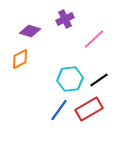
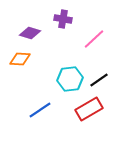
purple cross: moved 2 px left; rotated 36 degrees clockwise
purple diamond: moved 2 px down
orange diamond: rotated 30 degrees clockwise
blue line: moved 19 px left; rotated 20 degrees clockwise
